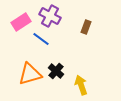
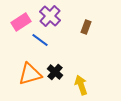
purple cross: rotated 15 degrees clockwise
blue line: moved 1 px left, 1 px down
black cross: moved 1 px left, 1 px down
